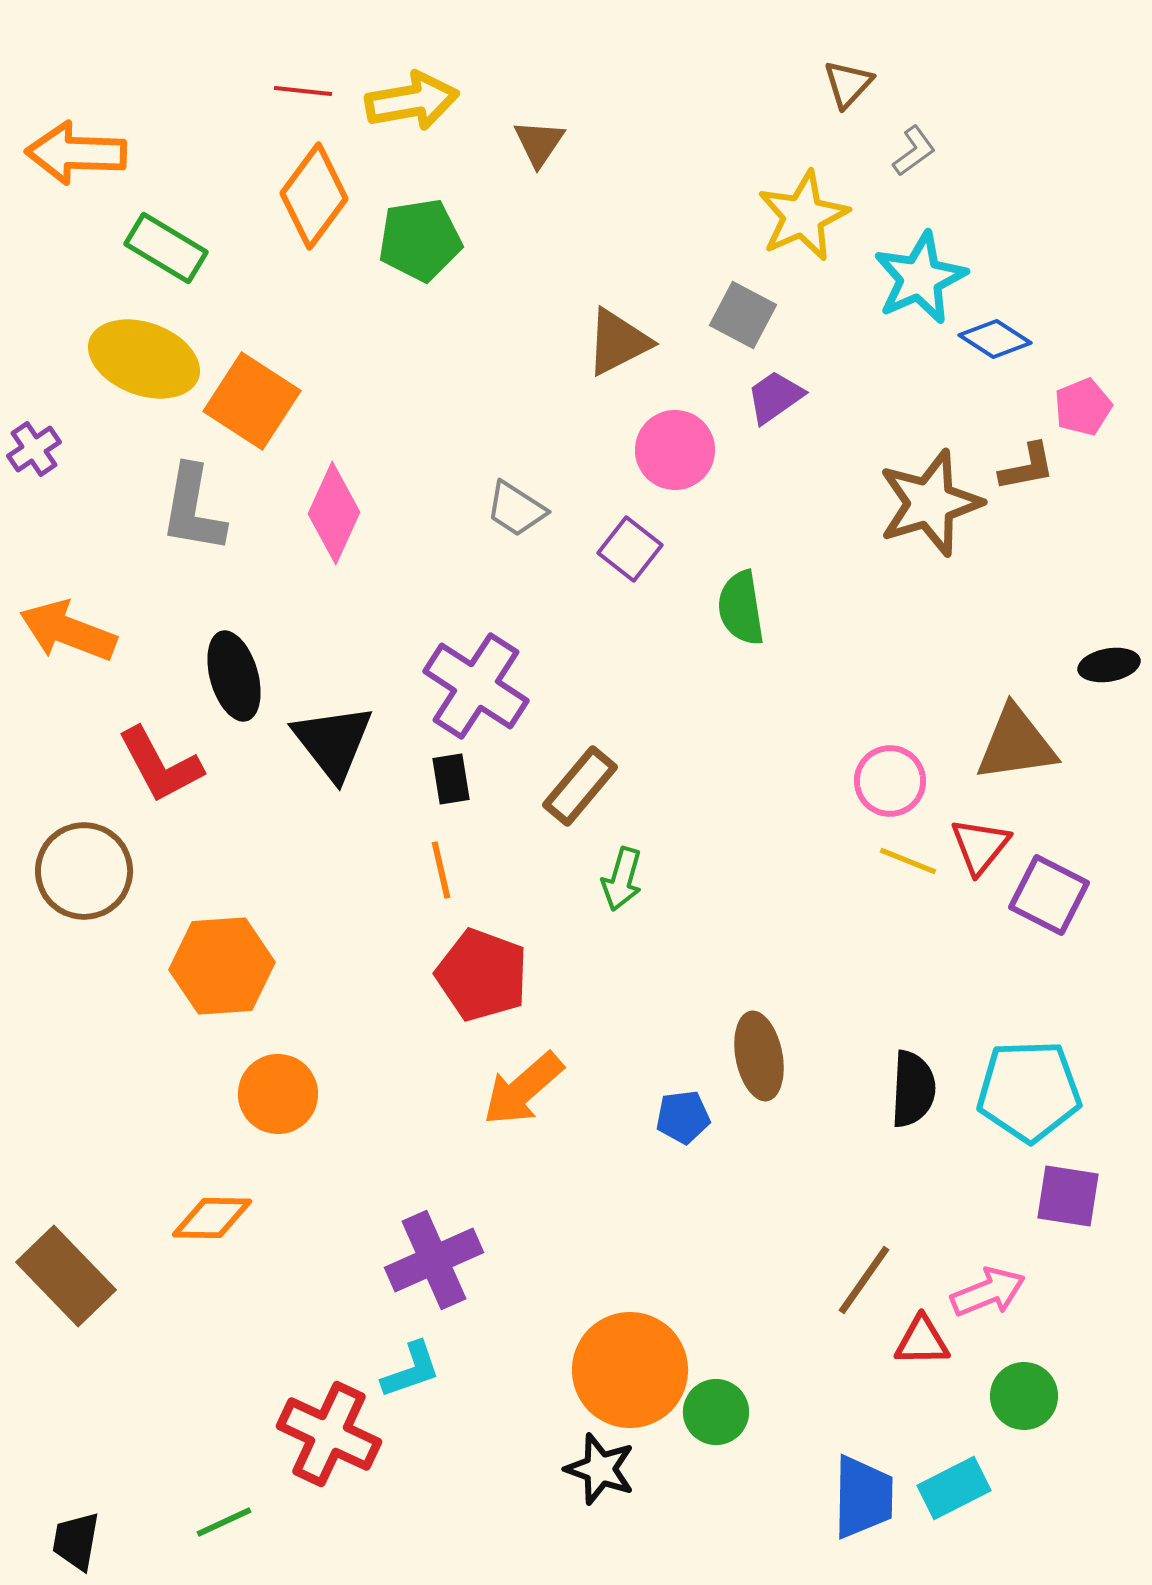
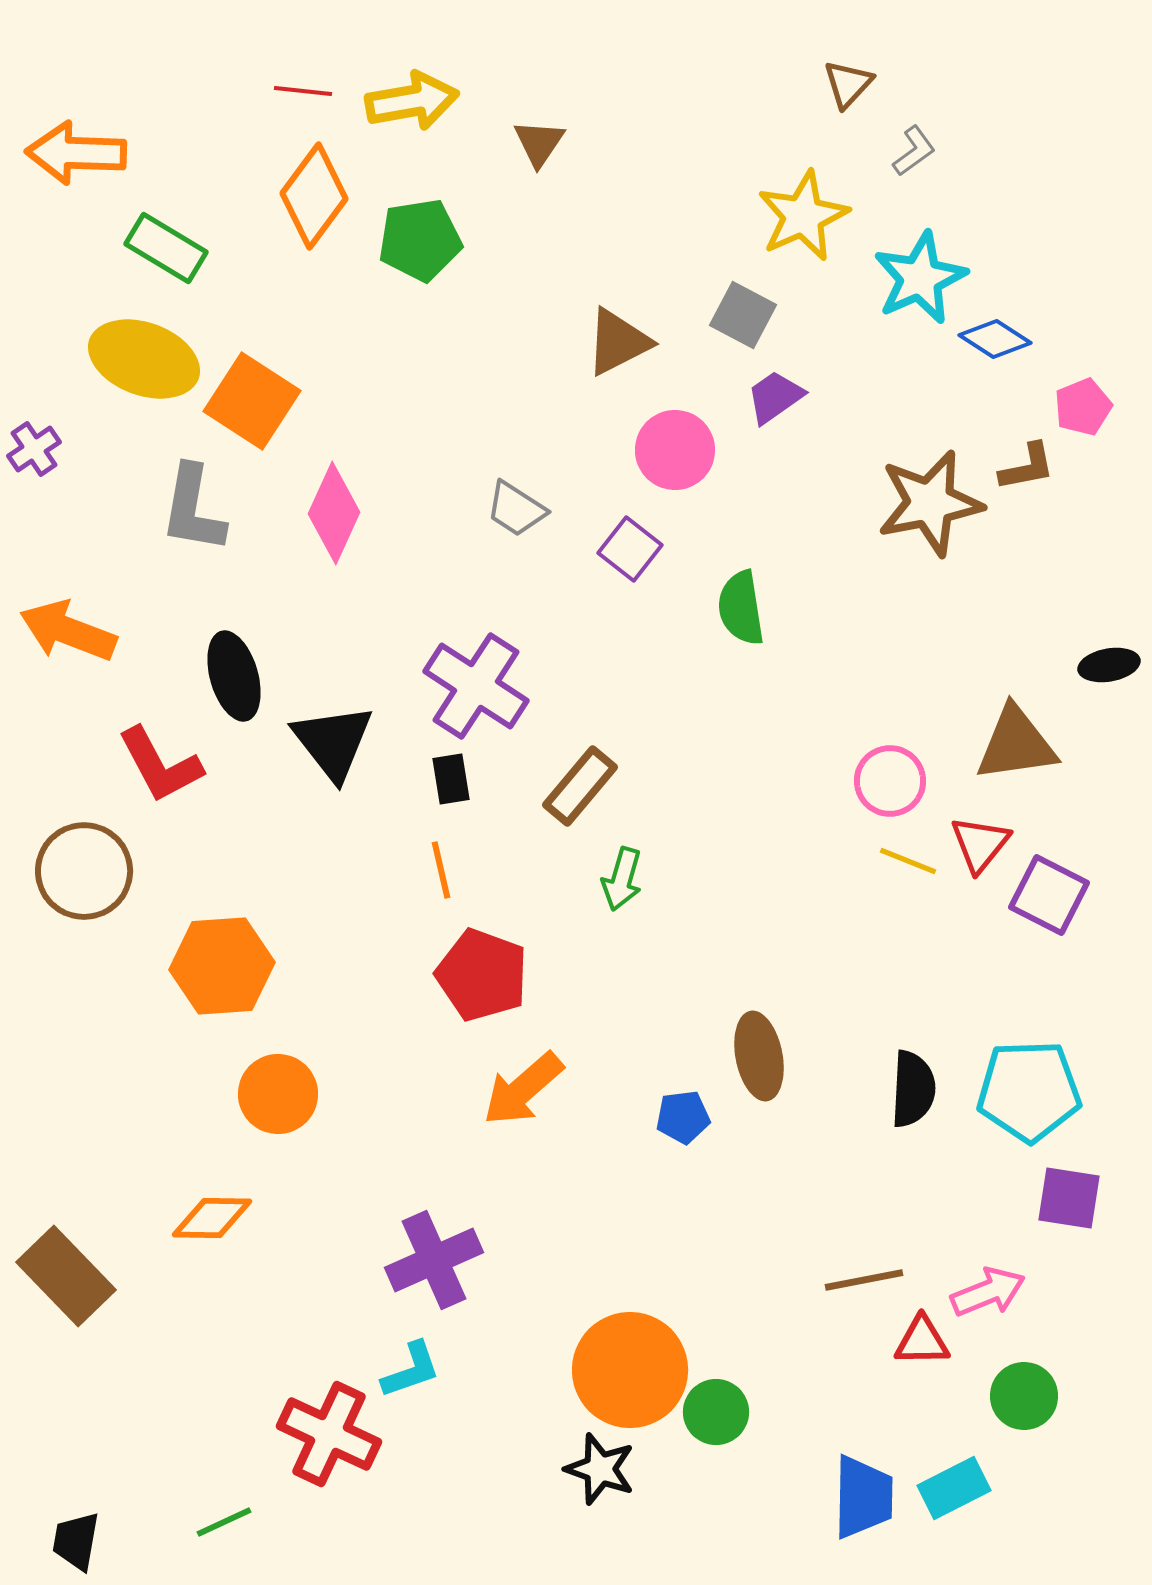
brown star at (930, 503): rotated 6 degrees clockwise
red triangle at (980, 846): moved 2 px up
purple square at (1068, 1196): moved 1 px right, 2 px down
brown line at (864, 1280): rotated 44 degrees clockwise
